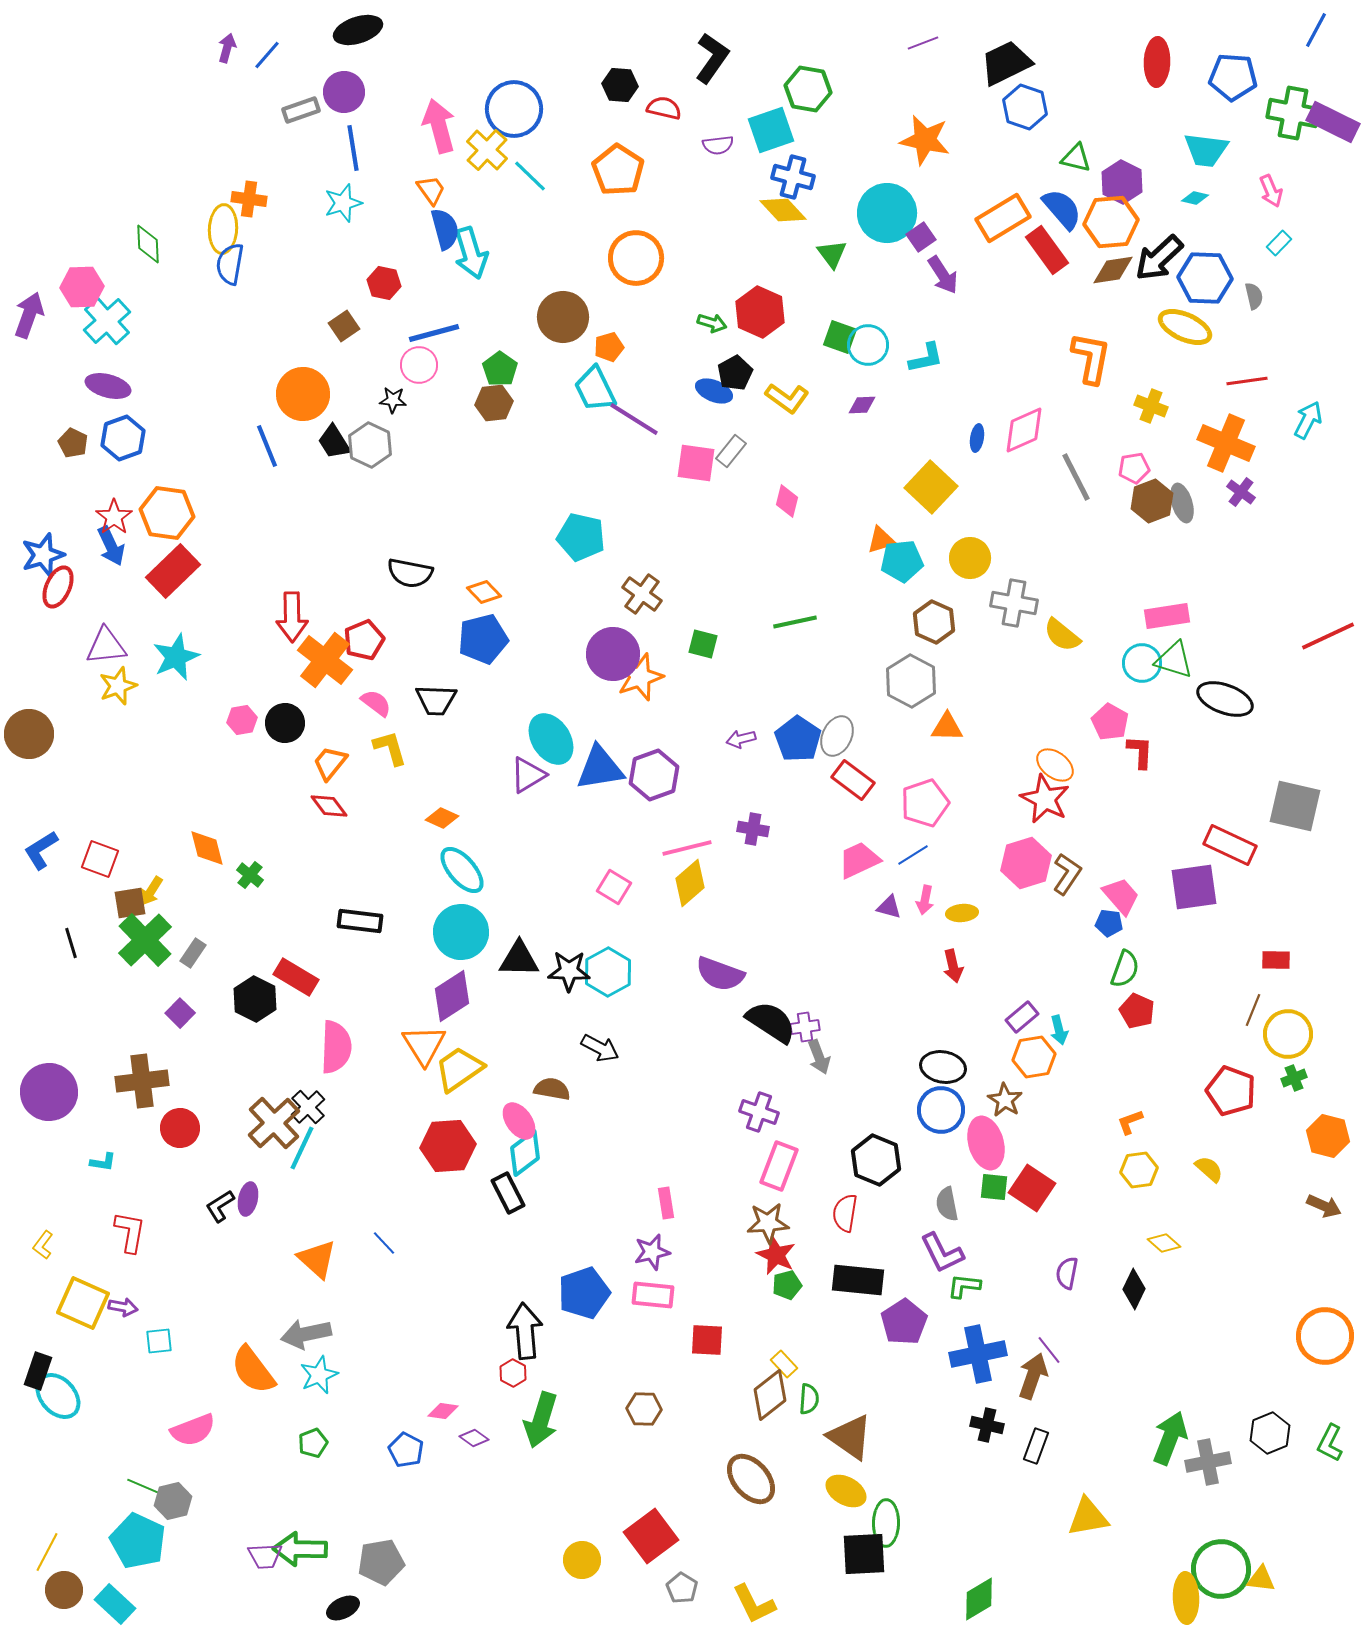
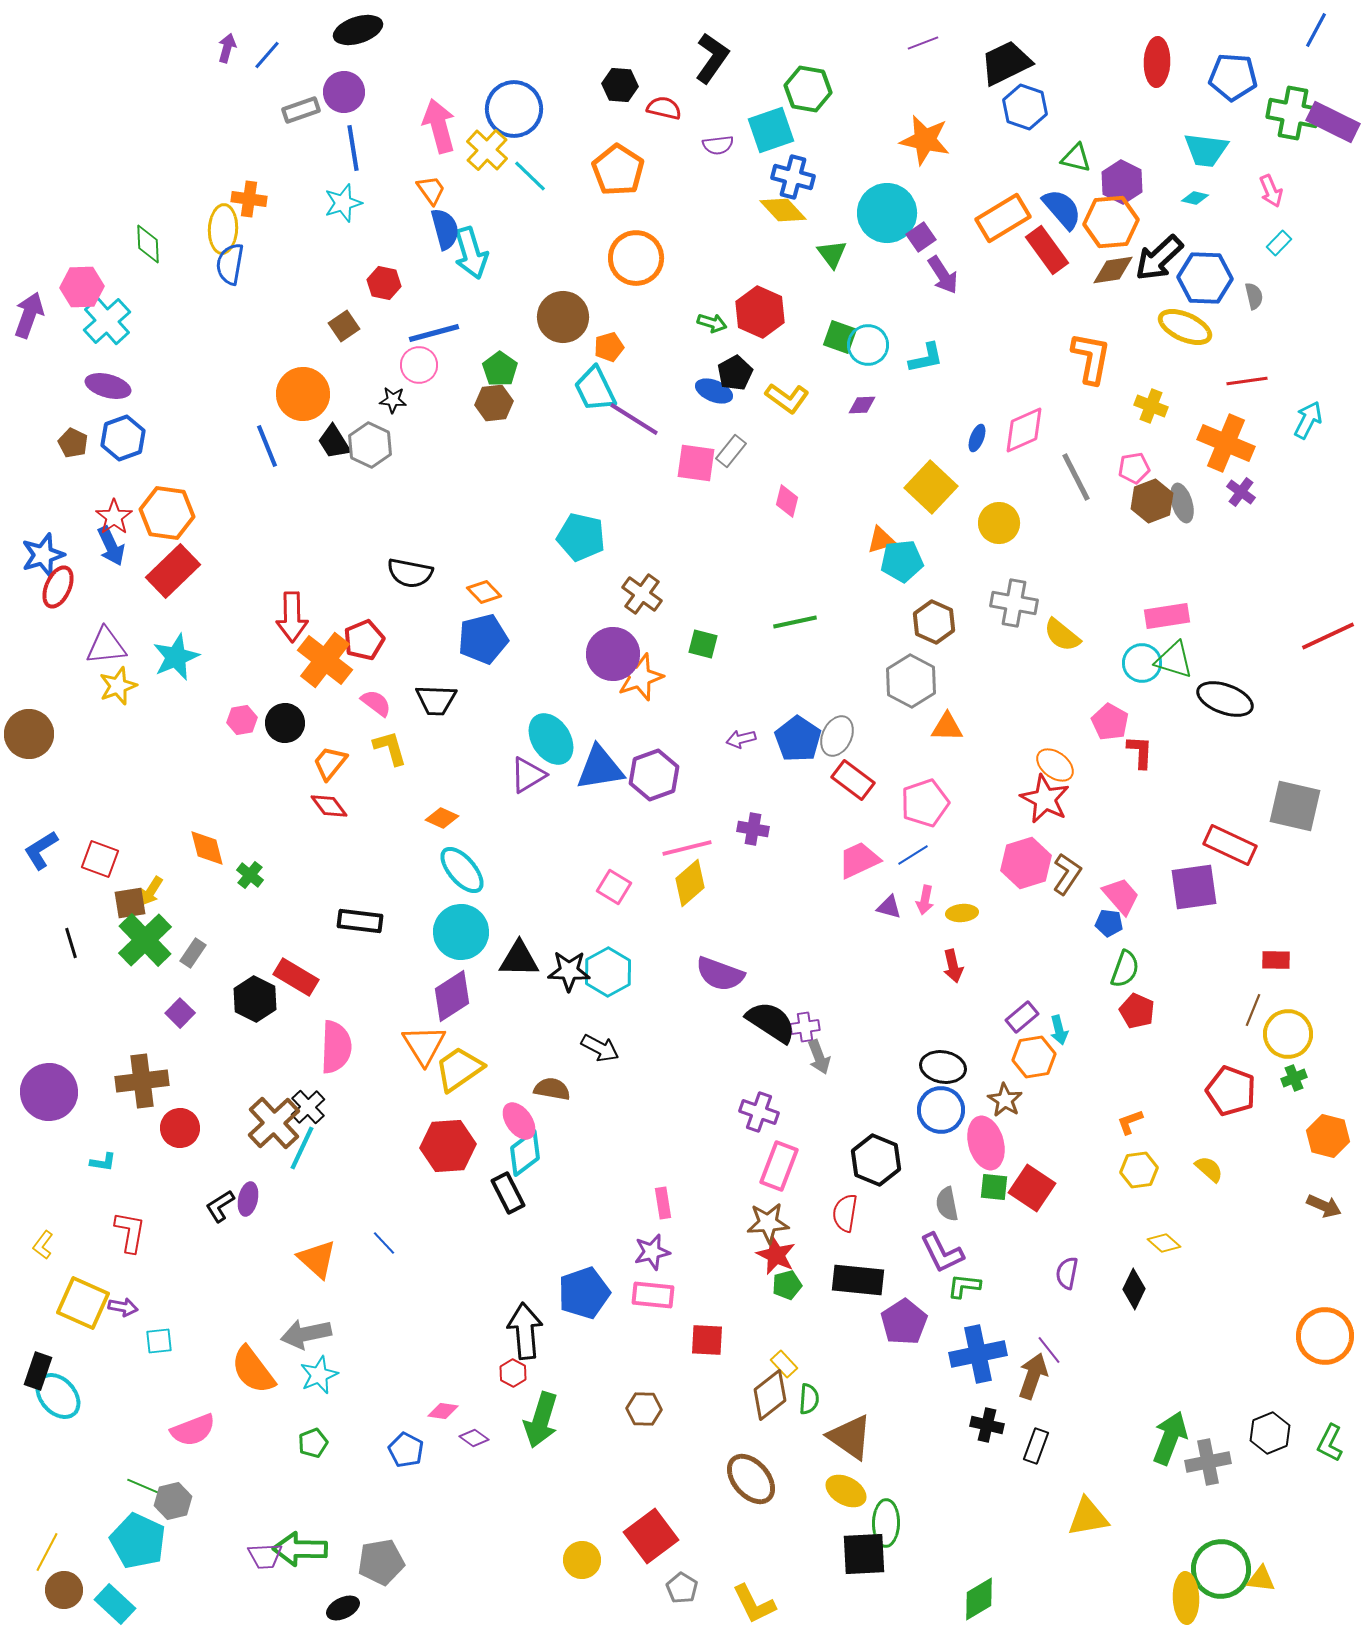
blue ellipse at (977, 438): rotated 12 degrees clockwise
yellow circle at (970, 558): moved 29 px right, 35 px up
pink rectangle at (666, 1203): moved 3 px left
